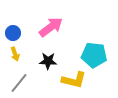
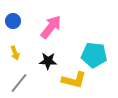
pink arrow: rotated 15 degrees counterclockwise
blue circle: moved 12 px up
yellow arrow: moved 1 px up
